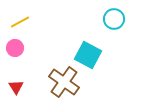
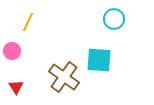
yellow line: moved 8 px right; rotated 36 degrees counterclockwise
pink circle: moved 3 px left, 3 px down
cyan square: moved 11 px right, 5 px down; rotated 24 degrees counterclockwise
brown cross: moved 5 px up
